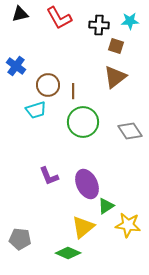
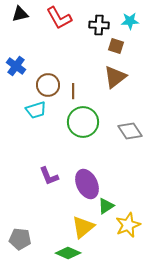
yellow star: rotated 30 degrees counterclockwise
